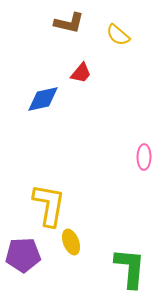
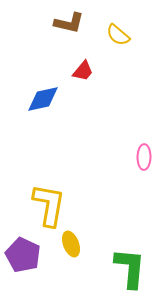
red trapezoid: moved 2 px right, 2 px up
yellow ellipse: moved 2 px down
purple pentagon: rotated 28 degrees clockwise
